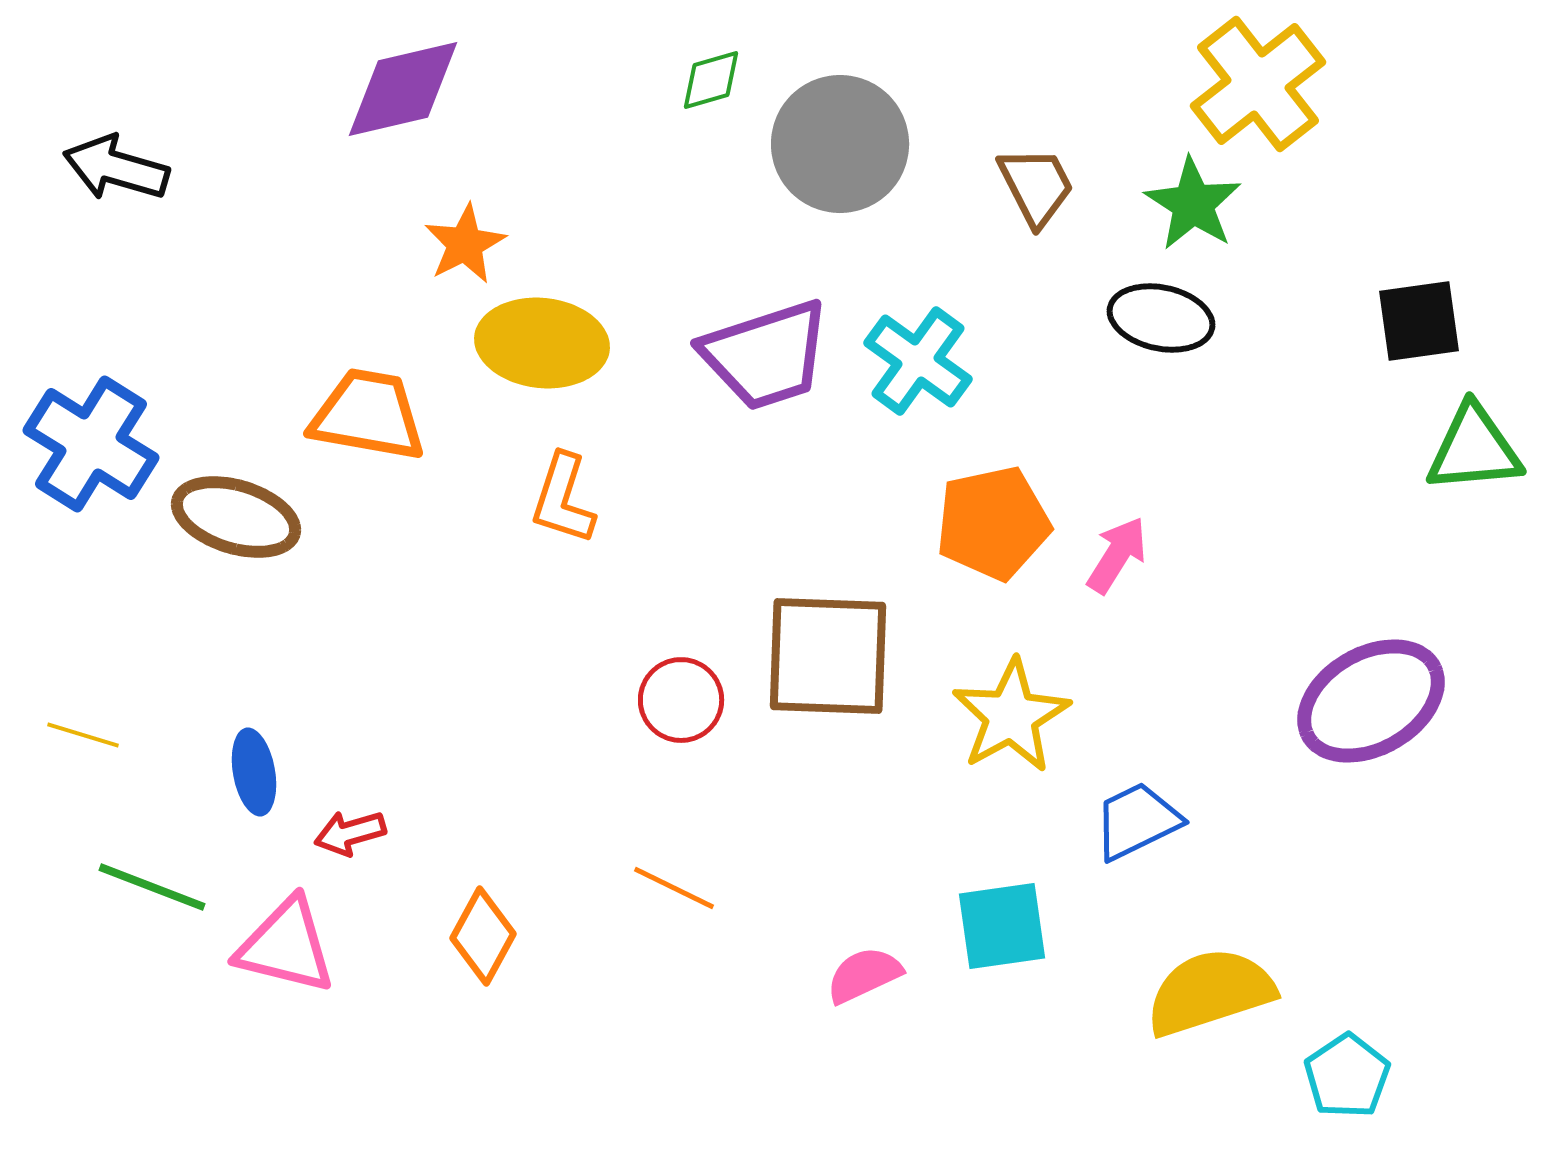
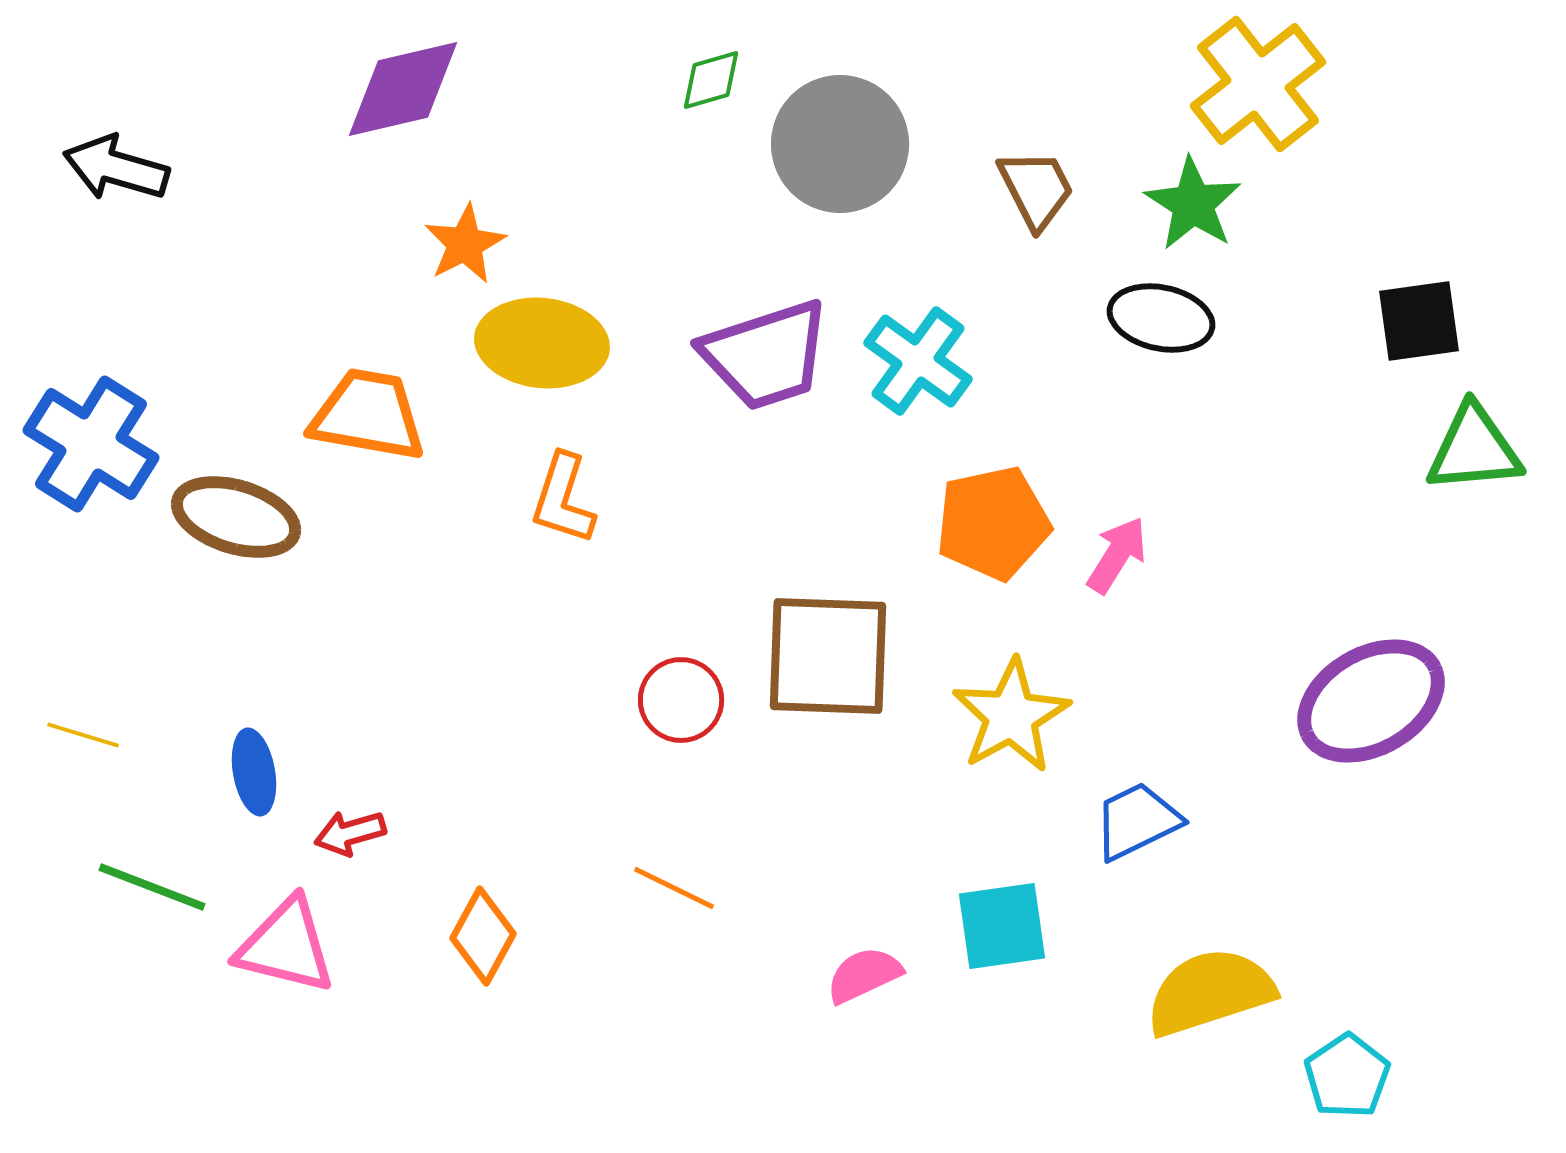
brown trapezoid: moved 3 px down
